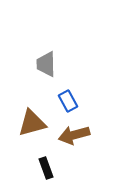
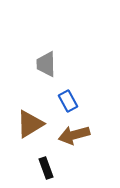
brown triangle: moved 2 px left, 1 px down; rotated 16 degrees counterclockwise
